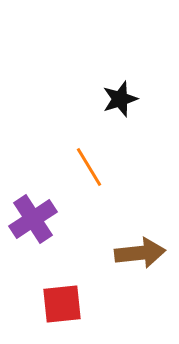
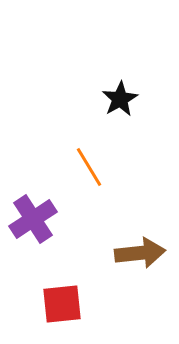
black star: rotated 12 degrees counterclockwise
